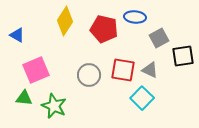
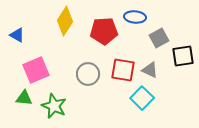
red pentagon: moved 2 px down; rotated 16 degrees counterclockwise
gray circle: moved 1 px left, 1 px up
